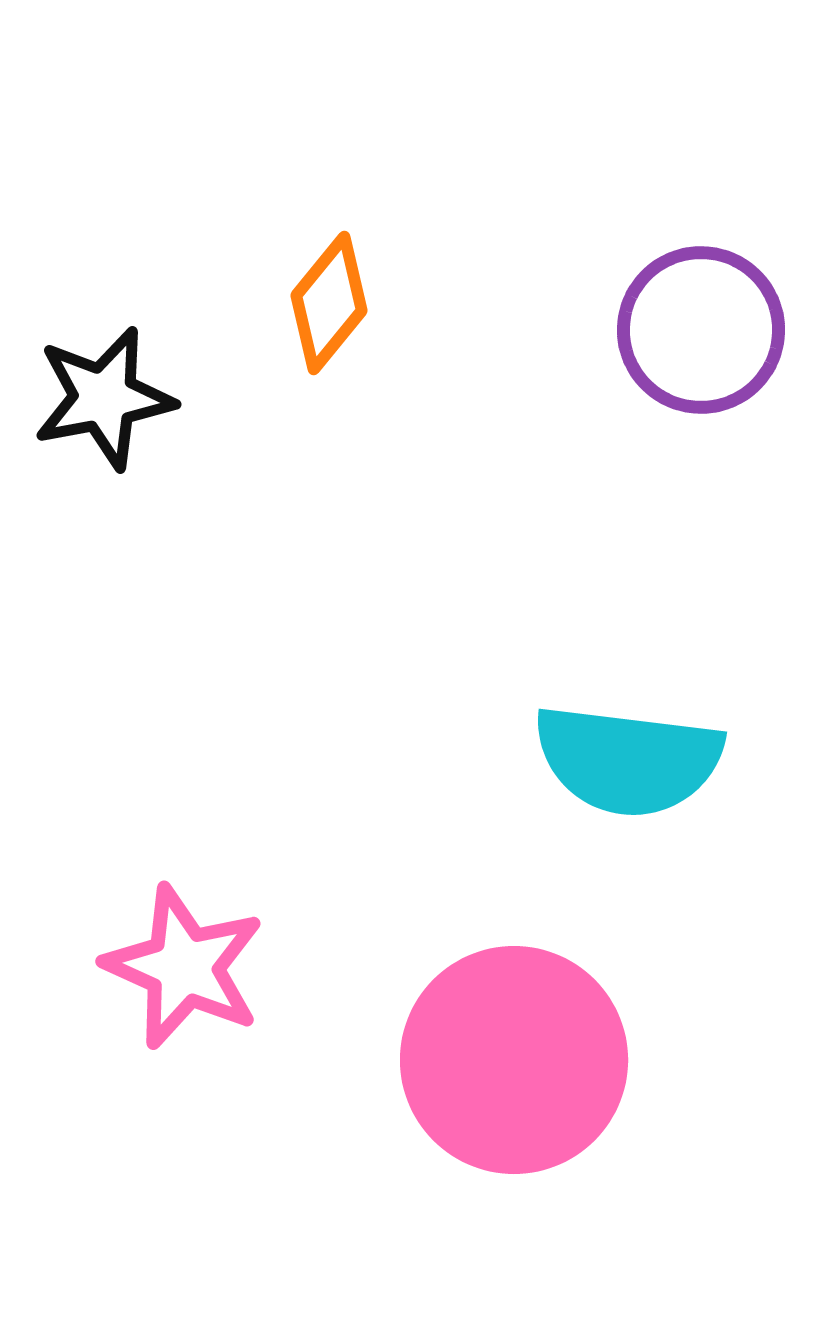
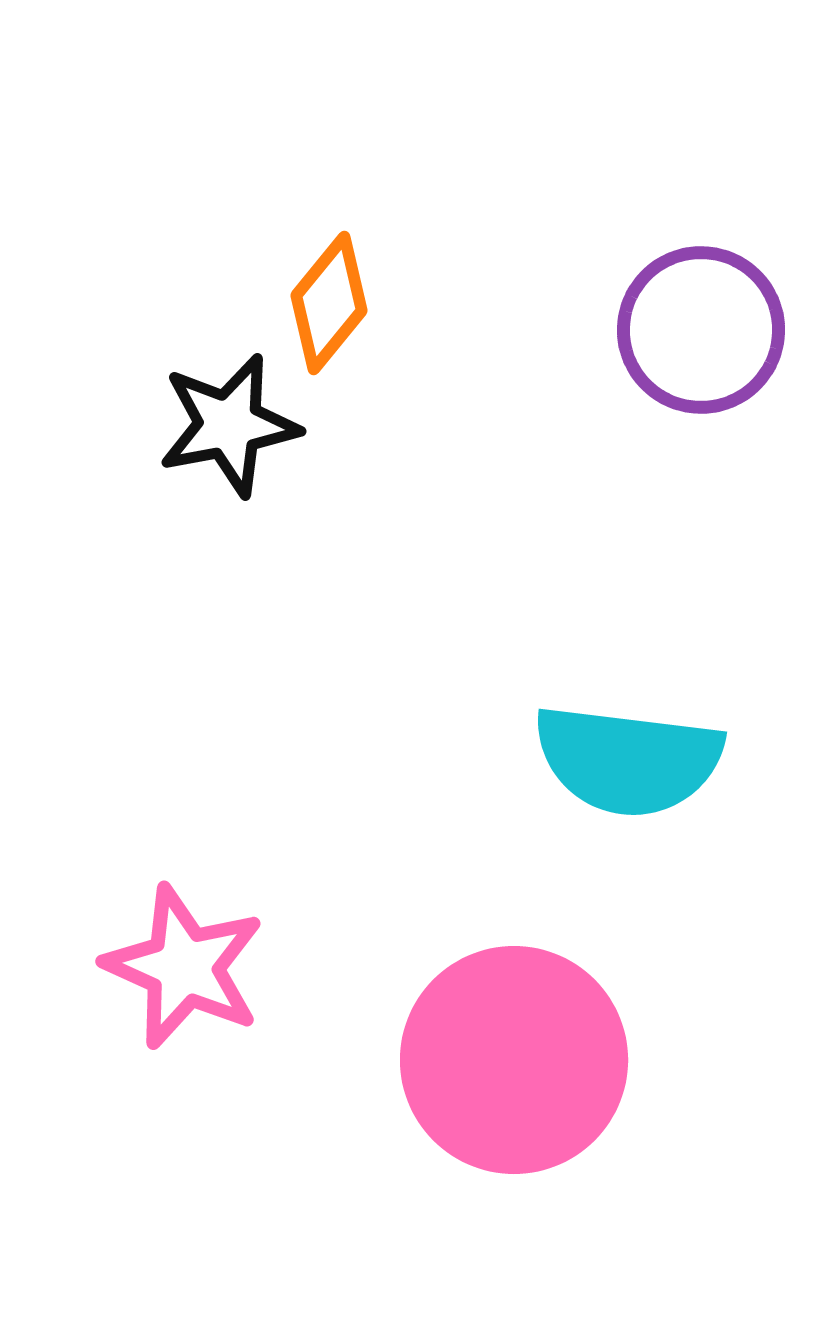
black star: moved 125 px right, 27 px down
